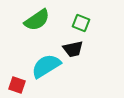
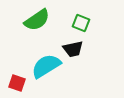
red square: moved 2 px up
